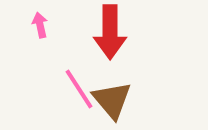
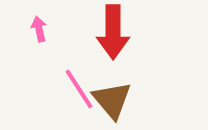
pink arrow: moved 1 px left, 4 px down
red arrow: moved 3 px right
